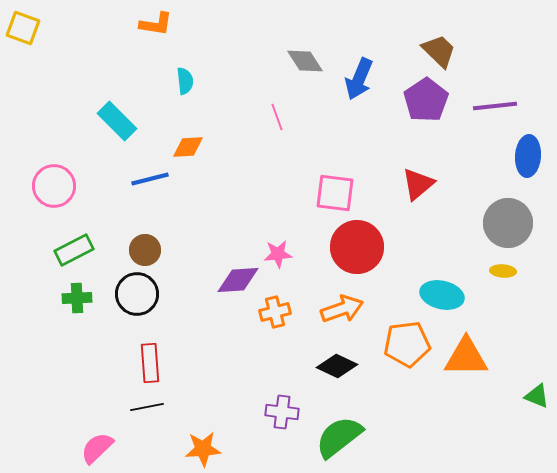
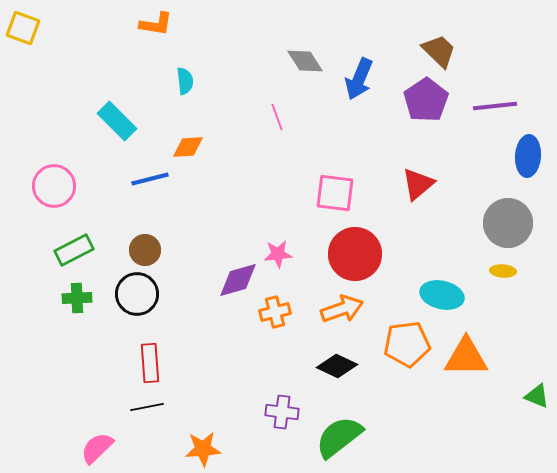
red circle: moved 2 px left, 7 px down
purple diamond: rotated 12 degrees counterclockwise
